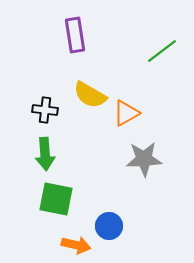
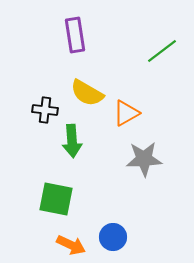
yellow semicircle: moved 3 px left, 2 px up
green arrow: moved 27 px right, 13 px up
blue circle: moved 4 px right, 11 px down
orange arrow: moved 5 px left; rotated 12 degrees clockwise
